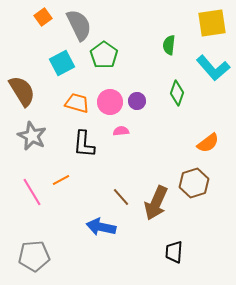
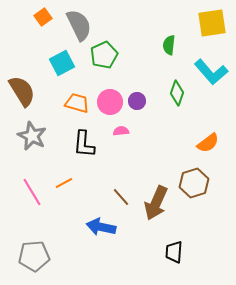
green pentagon: rotated 12 degrees clockwise
cyan L-shape: moved 2 px left, 4 px down
orange line: moved 3 px right, 3 px down
